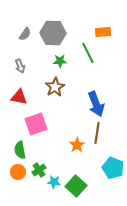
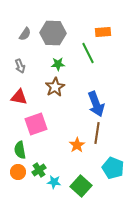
green star: moved 2 px left, 3 px down
green square: moved 5 px right
